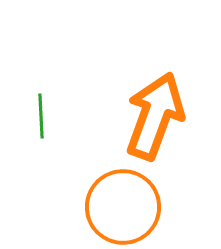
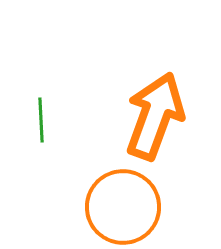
green line: moved 4 px down
